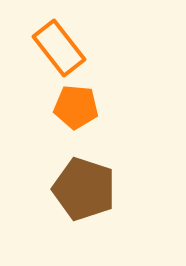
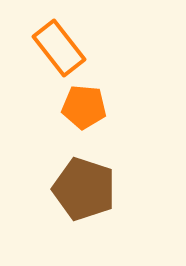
orange pentagon: moved 8 px right
